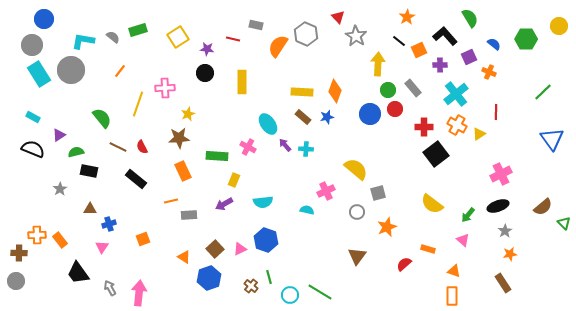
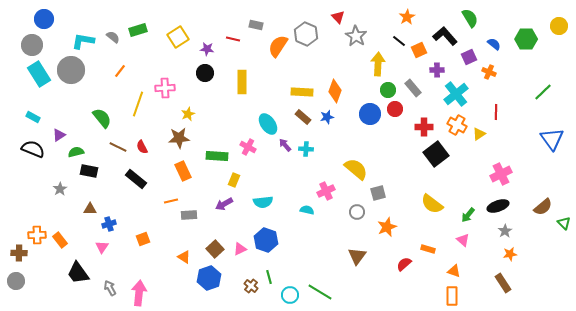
purple cross at (440, 65): moved 3 px left, 5 px down
